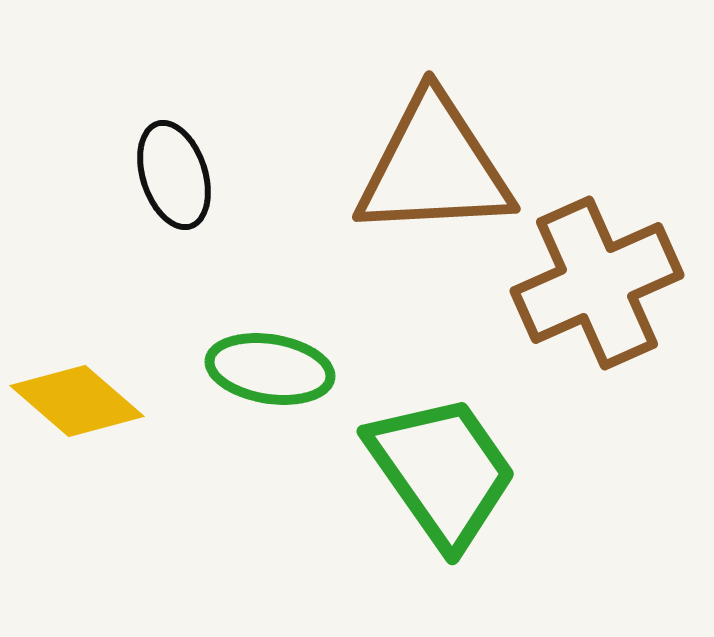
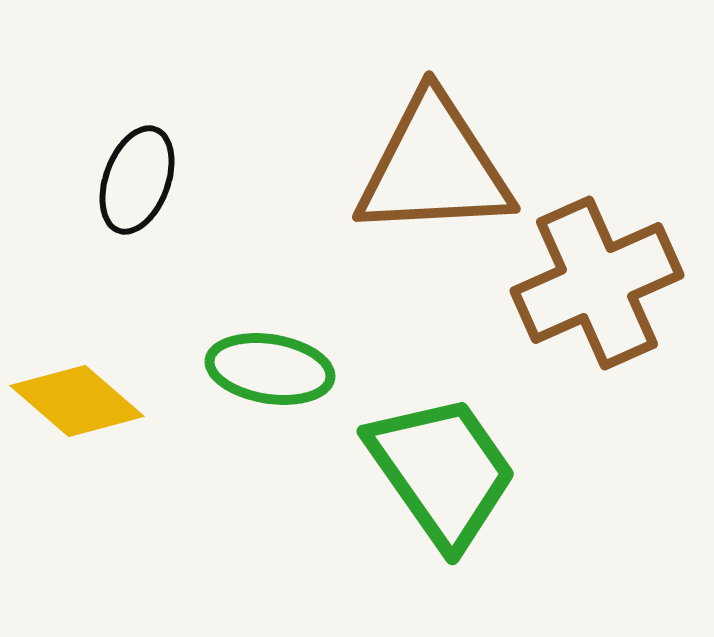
black ellipse: moved 37 px left, 5 px down; rotated 38 degrees clockwise
